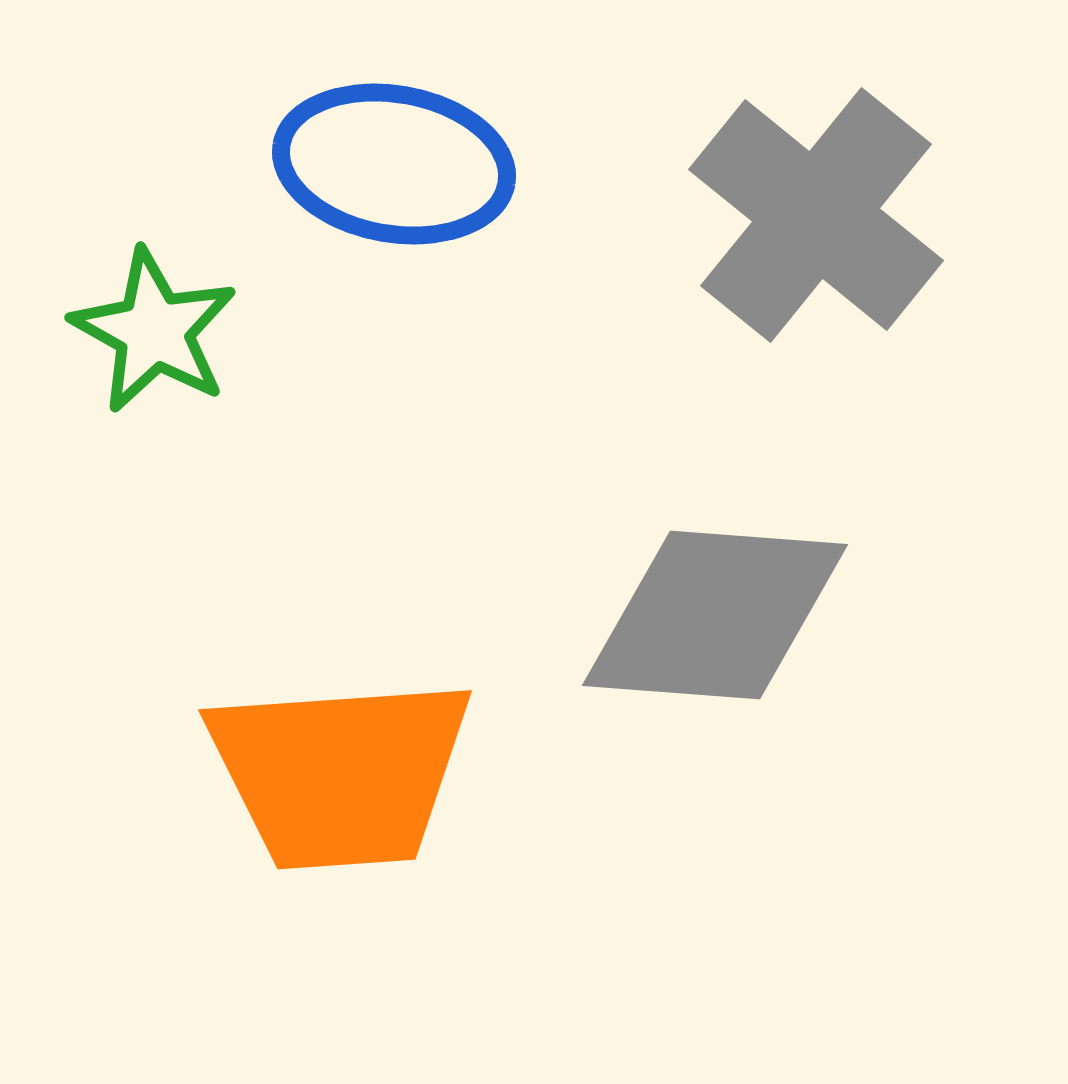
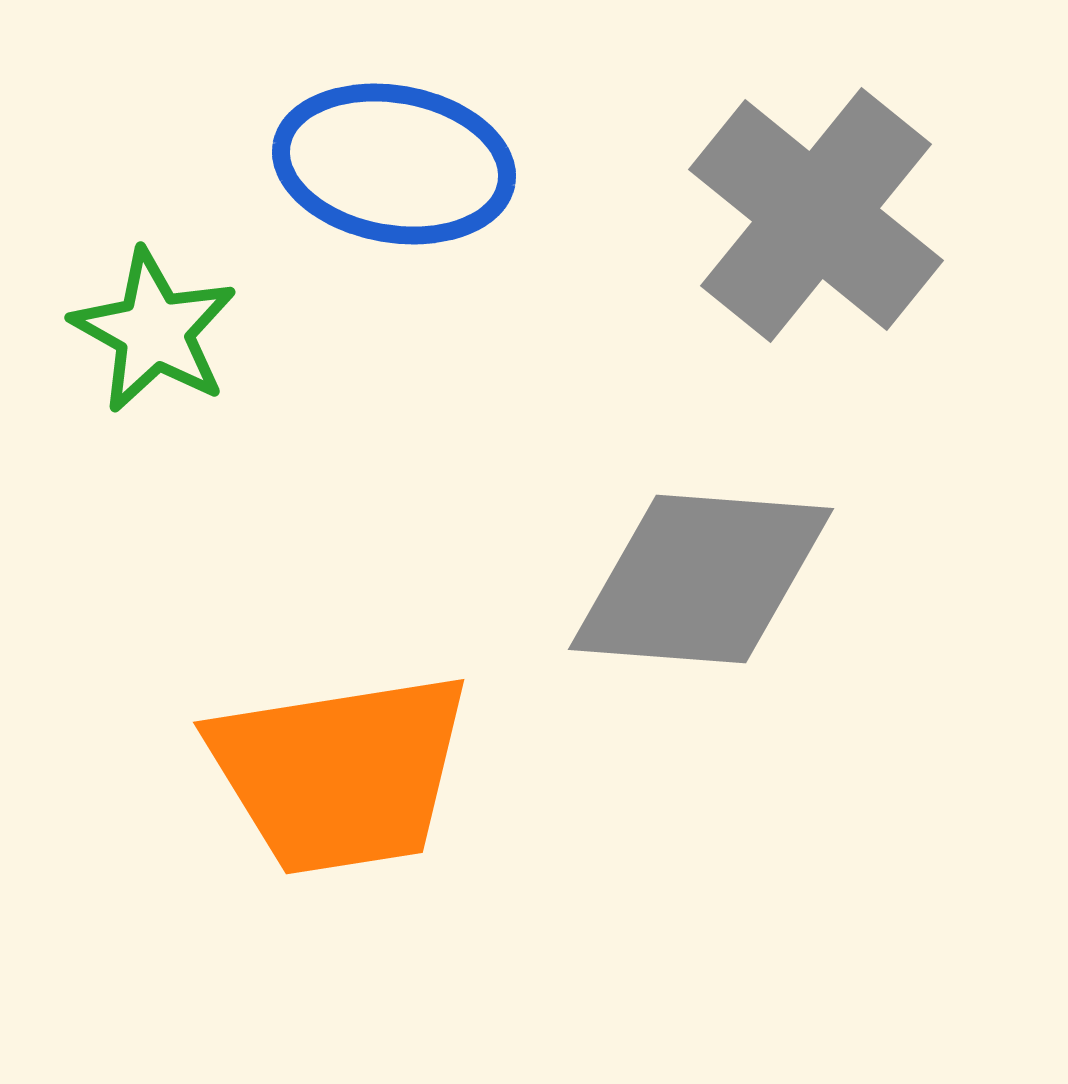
gray diamond: moved 14 px left, 36 px up
orange trapezoid: rotated 5 degrees counterclockwise
